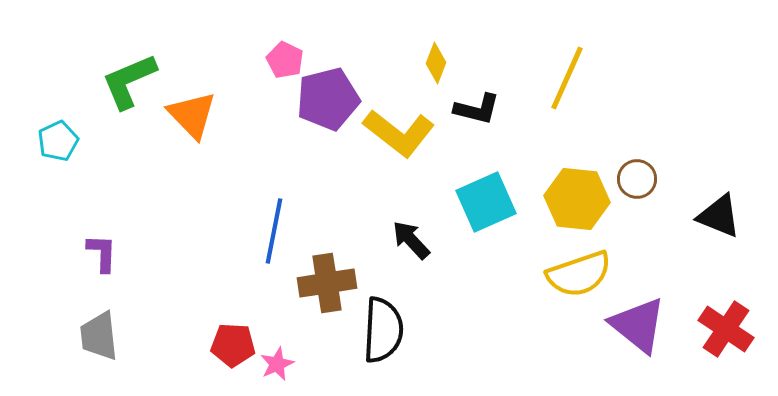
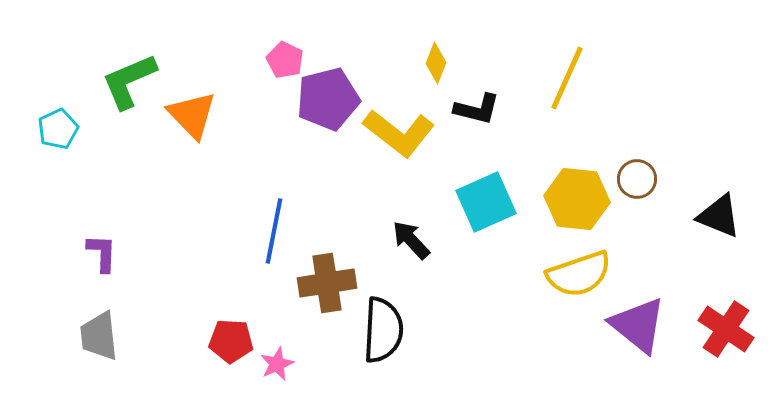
cyan pentagon: moved 12 px up
red pentagon: moved 2 px left, 4 px up
